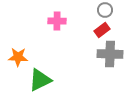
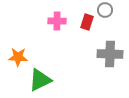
red rectangle: moved 15 px left, 8 px up; rotated 35 degrees counterclockwise
